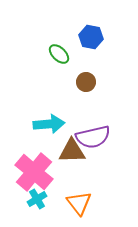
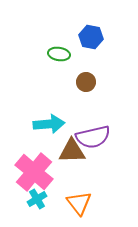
green ellipse: rotated 35 degrees counterclockwise
